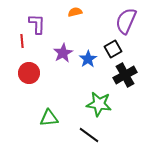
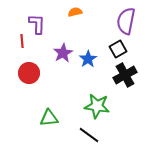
purple semicircle: rotated 12 degrees counterclockwise
black square: moved 5 px right
green star: moved 2 px left, 2 px down
